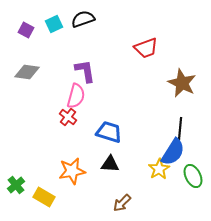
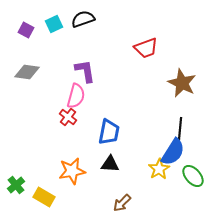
blue trapezoid: rotated 84 degrees clockwise
green ellipse: rotated 15 degrees counterclockwise
